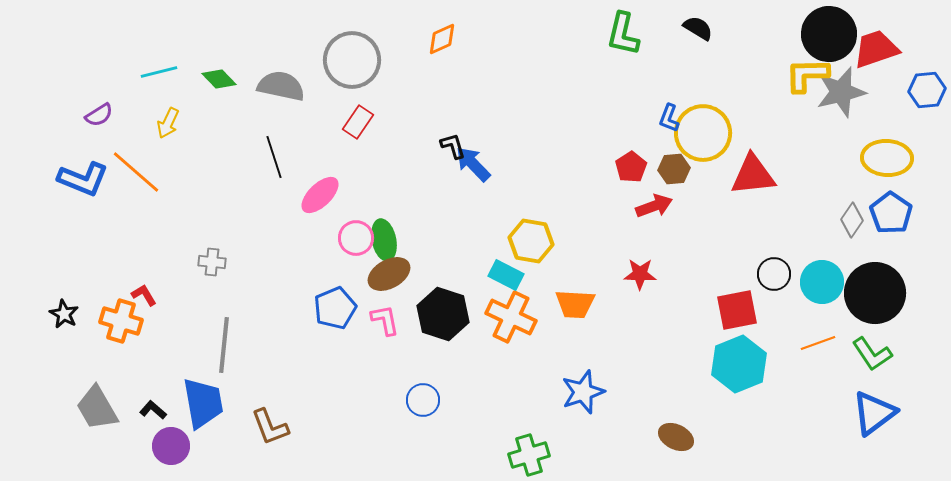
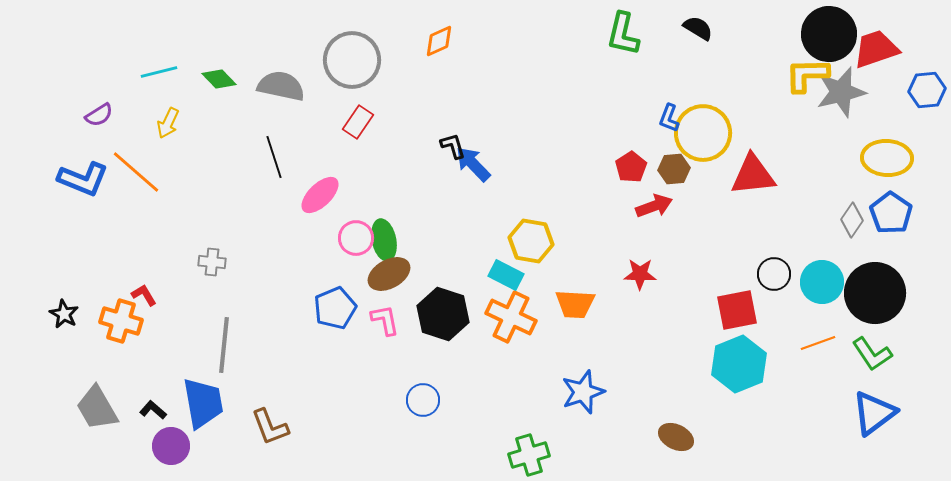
orange diamond at (442, 39): moved 3 px left, 2 px down
